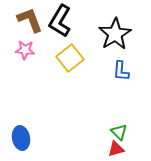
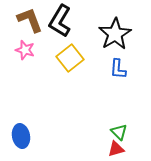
pink star: rotated 12 degrees clockwise
blue L-shape: moved 3 px left, 2 px up
blue ellipse: moved 2 px up
